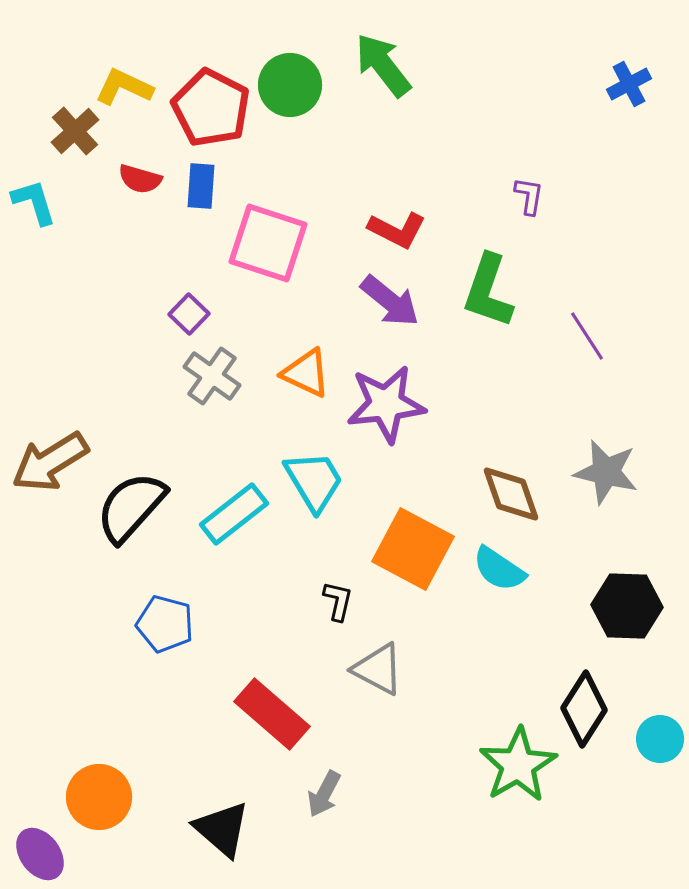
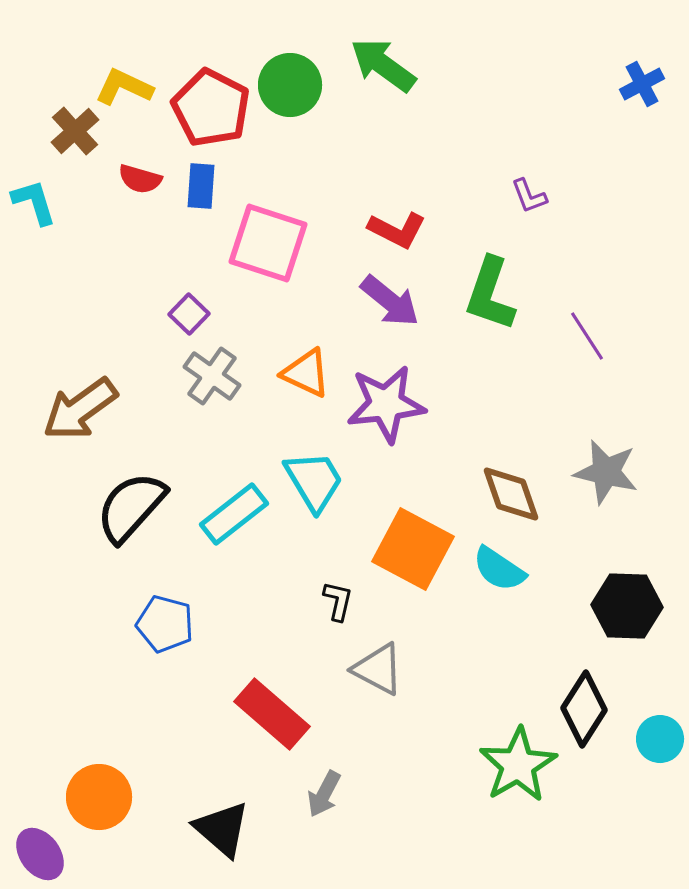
green arrow: rotated 16 degrees counterclockwise
blue cross: moved 13 px right
purple L-shape: rotated 150 degrees clockwise
green L-shape: moved 2 px right, 3 px down
brown arrow: moved 30 px right, 53 px up; rotated 4 degrees counterclockwise
